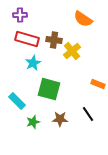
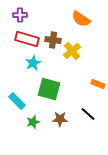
orange semicircle: moved 2 px left
brown cross: moved 1 px left
black line: rotated 14 degrees counterclockwise
